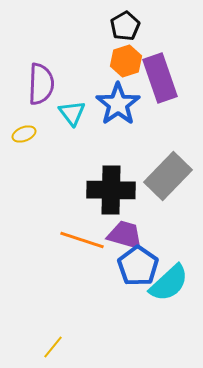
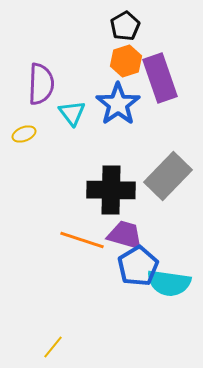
blue pentagon: rotated 6 degrees clockwise
cyan semicircle: rotated 51 degrees clockwise
